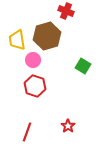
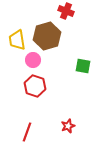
green square: rotated 21 degrees counterclockwise
red star: rotated 16 degrees clockwise
